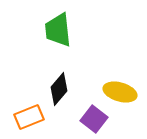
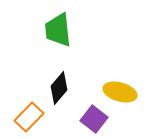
black diamond: moved 1 px up
orange rectangle: rotated 24 degrees counterclockwise
